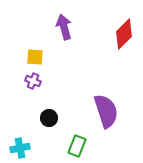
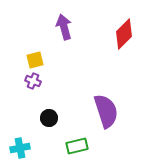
yellow square: moved 3 px down; rotated 18 degrees counterclockwise
green rectangle: rotated 55 degrees clockwise
